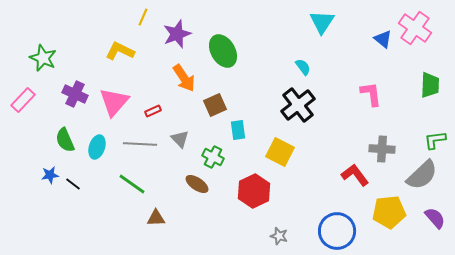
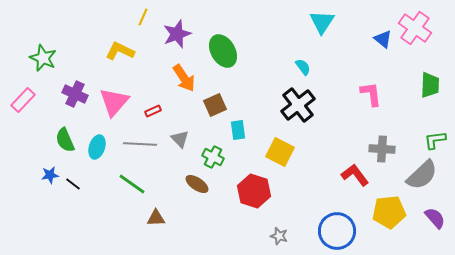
red hexagon: rotated 16 degrees counterclockwise
